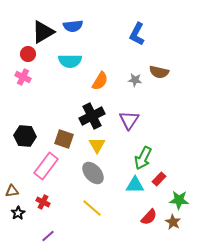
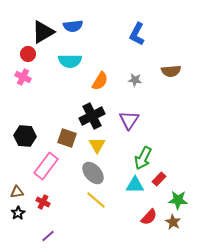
brown semicircle: moved 12 px right, 1 px up; rotated 18 degrees counterclockwise
brown square: moved 3 px right, 1 px up
brown triangle: moved 5 px right, 1 px down
green star: moved 1 px left
yellow line: moved 4 px right, 8 px up
